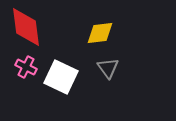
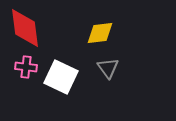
red diamond: moved 1 px left, 1 px down
pink cross: rotated 20 degrees counterclockwise
